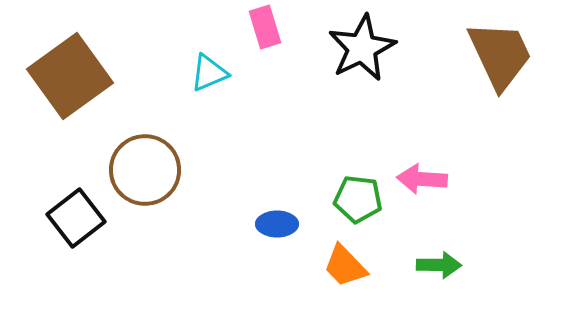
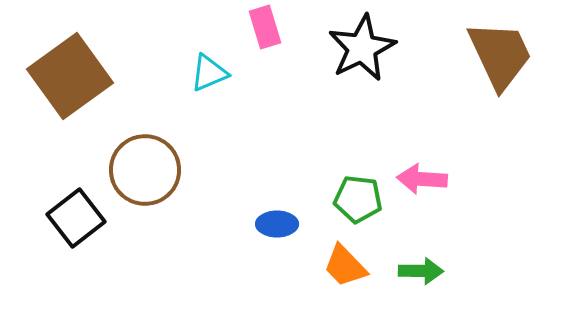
green arrow: moved 18 px left, 6 px down
